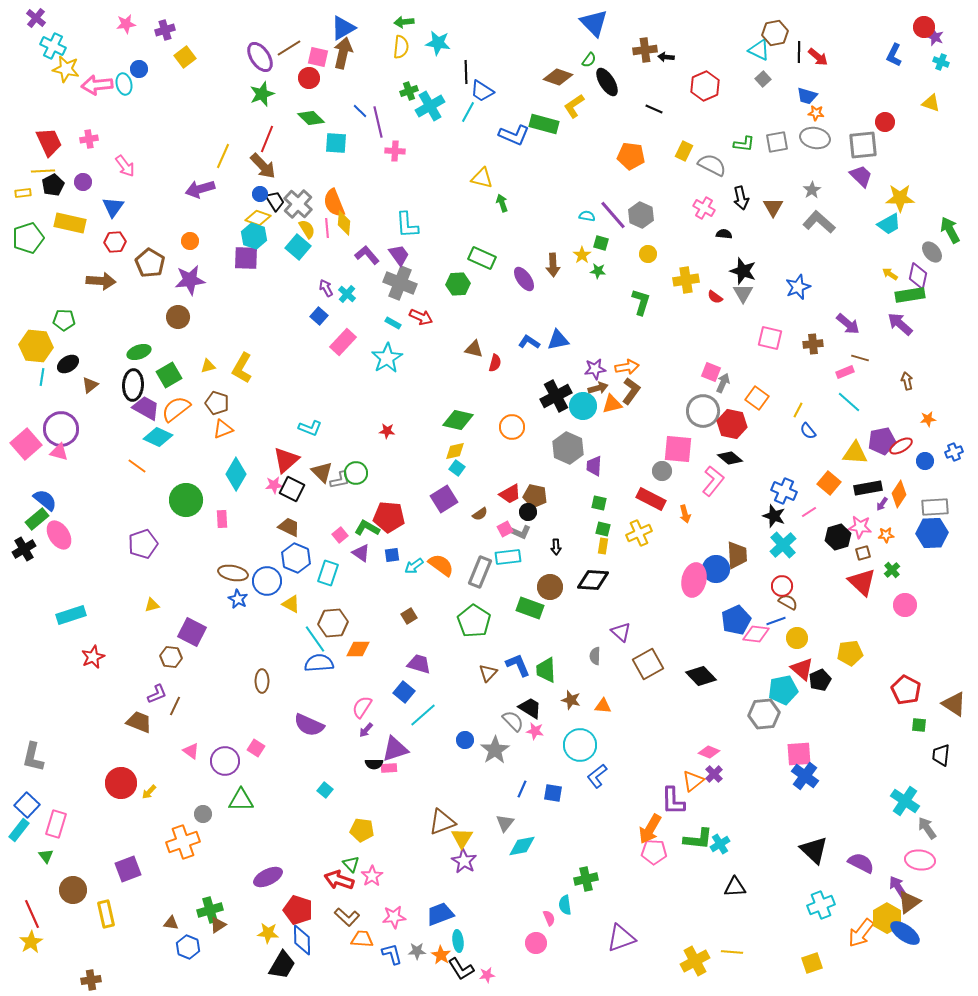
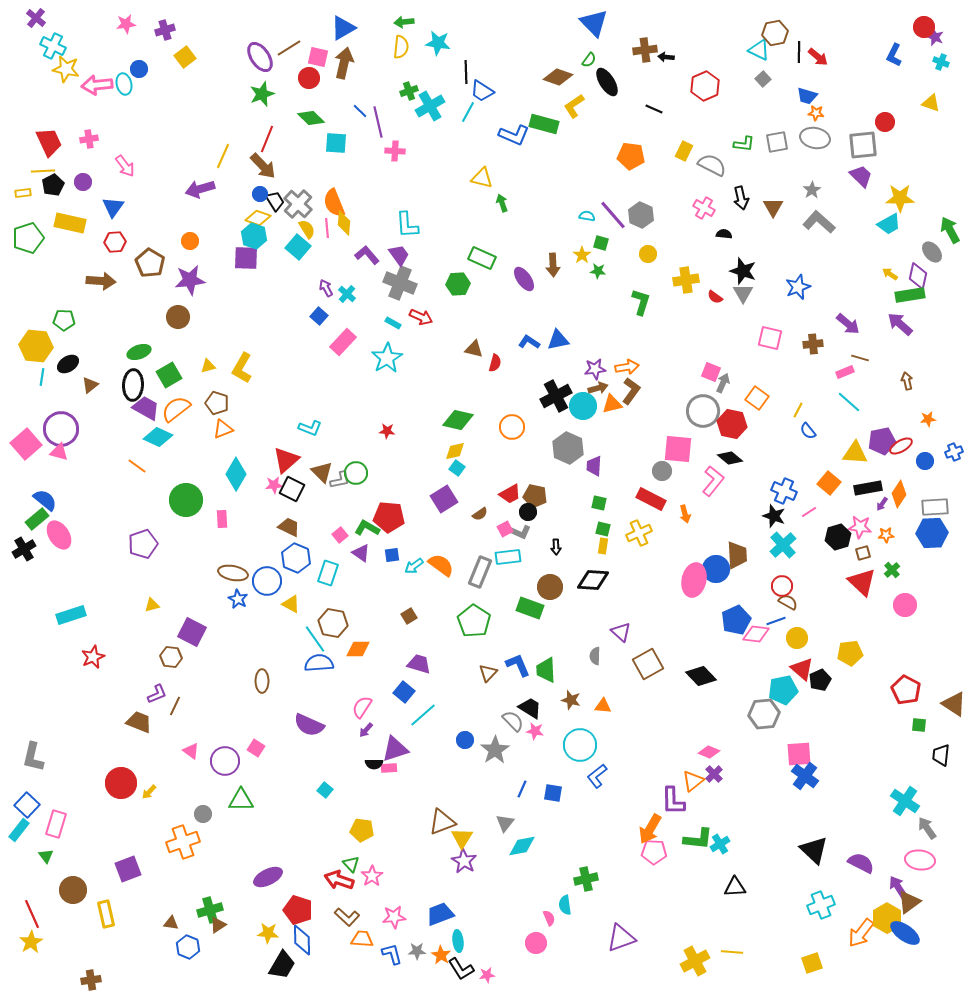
brown arrow at (343, 53): moved 1 px right, 10 px down
brown hexagon at (333, 623): rotated 16 degrees clockwise
